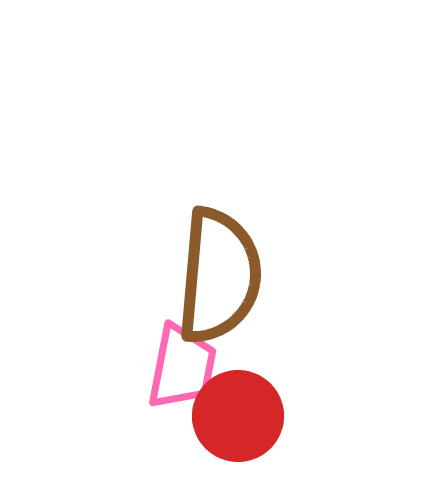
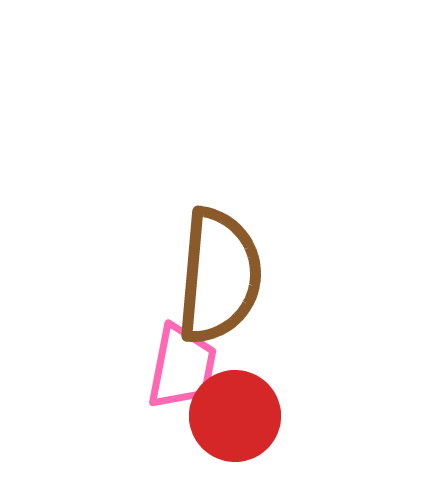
red circle: moved 3 px left
